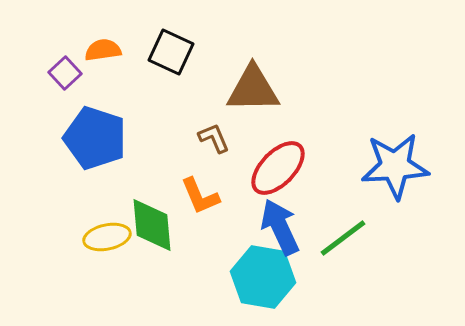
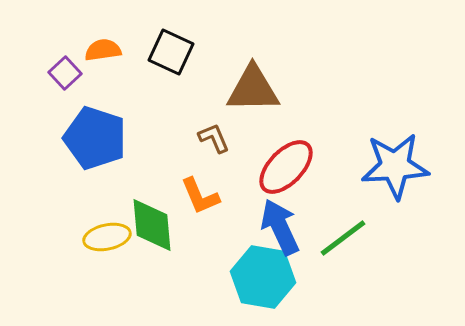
red ellipse: moved 8 px right, 1 px up
